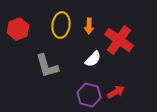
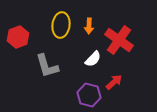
red hexagon: moved 8 px down
red arrow: moved 2 px left, 10 px up; rotated 12 degrees counterclockwise
